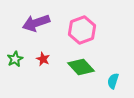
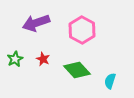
pink hexagon: rotated 12 degrees counterclockwise
green diamond: moved 4 px left, 3 px down
cyan semicircle: moved 3 px left
